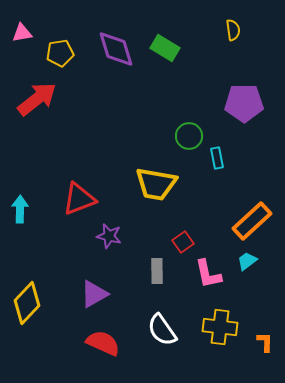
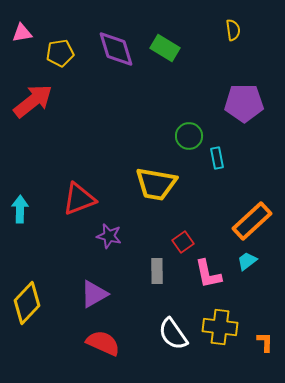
red arrow: moved 4 px left, 2 px down
white semicircle: moved 11 px right, 4 px down
